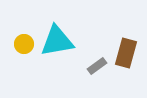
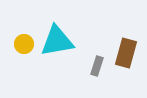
gray rectangle: rotated 36 degrees counterclockwise
